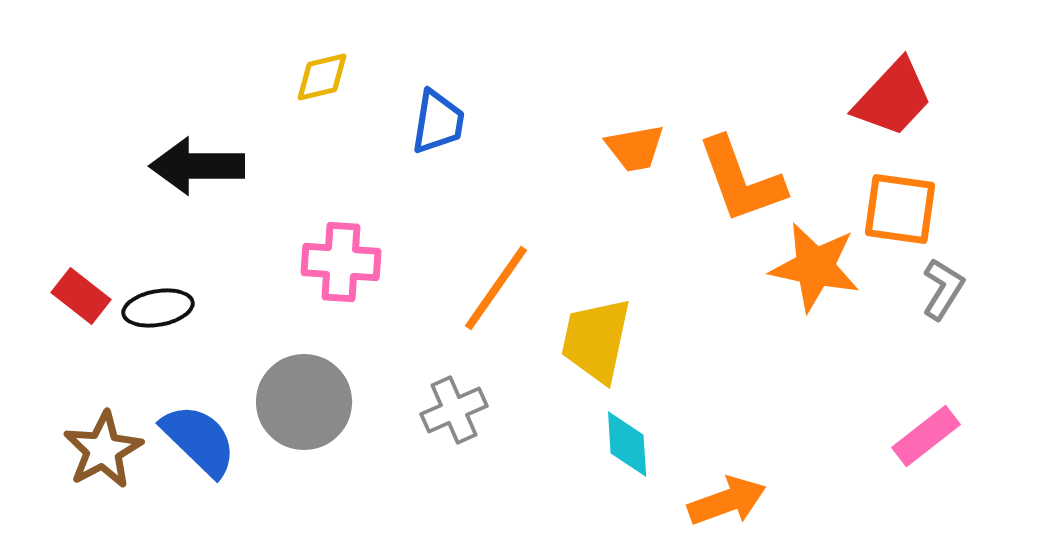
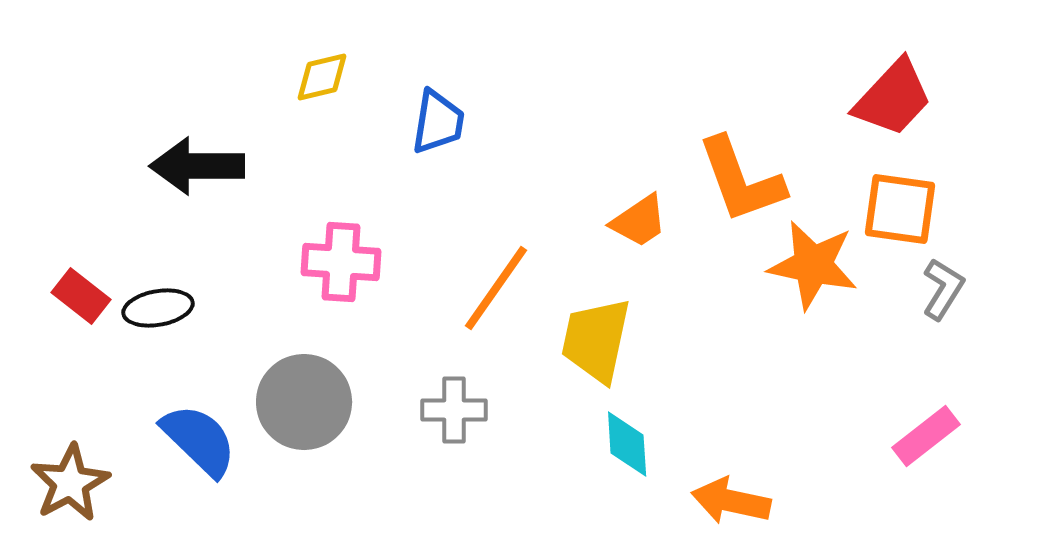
orange trapezoid: moved 4 px right, 73 px down; rotated 24 degrees counterclockwise
orange star: moved 2 px left, 2 px up
gray cross: rotated 24 degrees clockwise
brown star: moved 33 px left, 33 px down
orange arrow: moved 4 px right; rotated 148 degrees counterclockwise
